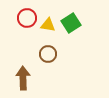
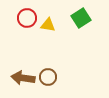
green square: moved 10 px right, 5 px up
brown circle: moved 23 px down
brown arrow: rotated 80 degrees counterclockwise
